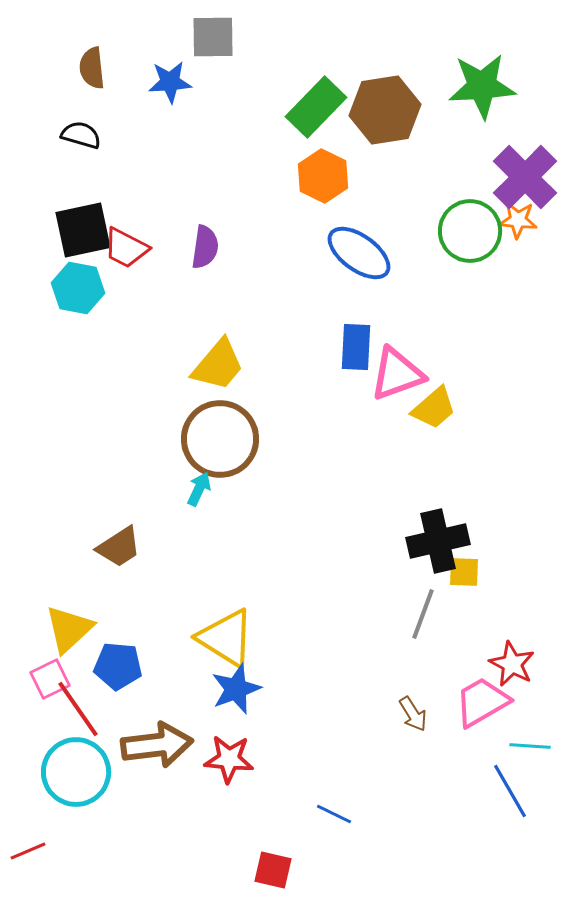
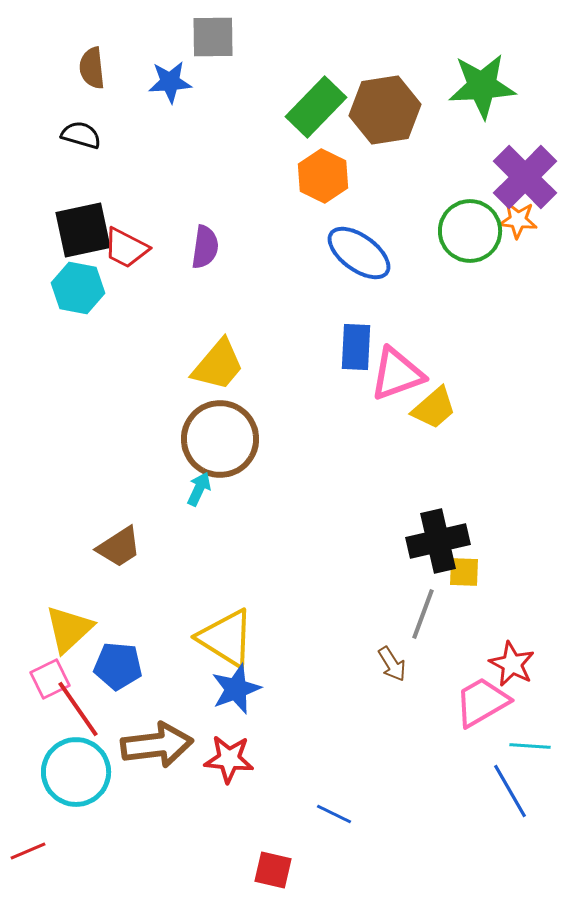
brown arrow at (413, 714): moved 21 px left, 50 px up
